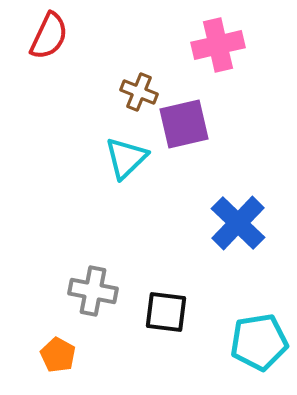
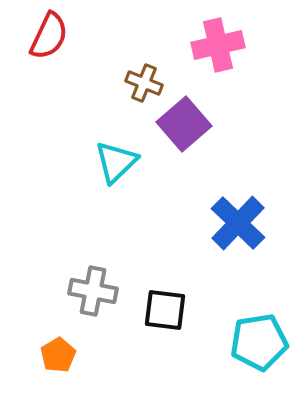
brown cross: moved 5 px right, 9 px up
purple square: rotated 28 degrees counterclockwise
cyan triangle: moved 10 px left, 4 px down
black square: moved 1 px left, 2 px up
orange pentagon: rotated 12 degrees clockwise
